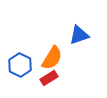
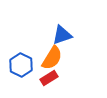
blue triangle: moved 17 px left
blue hexagon: moved 1 px right
